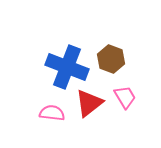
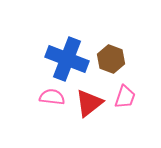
blue cross: moved 8 px up
pink trapezoid: rotated 50 degrees clockwise
pink semicircle: moved 16 px up
